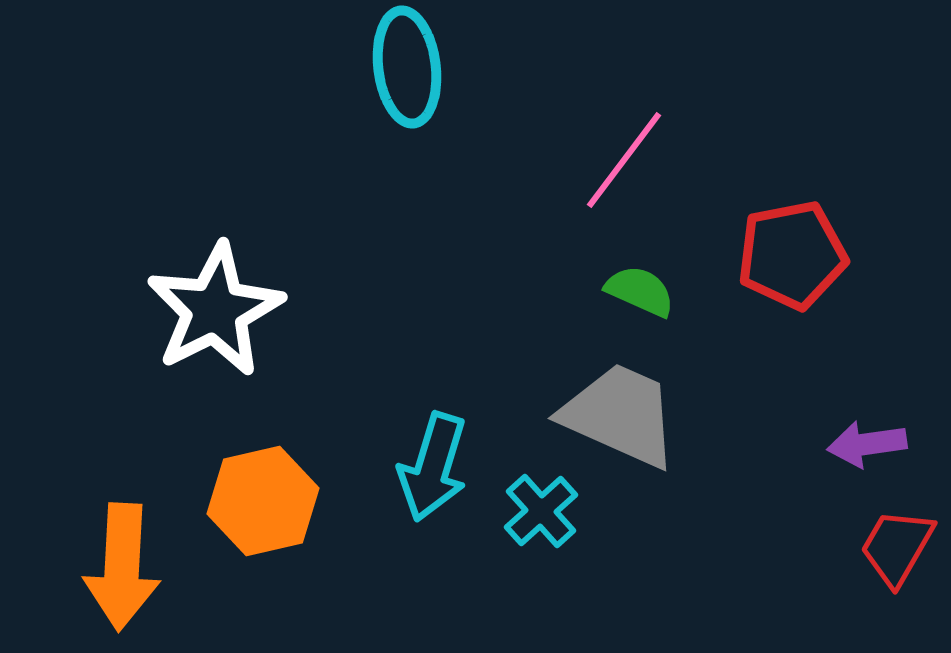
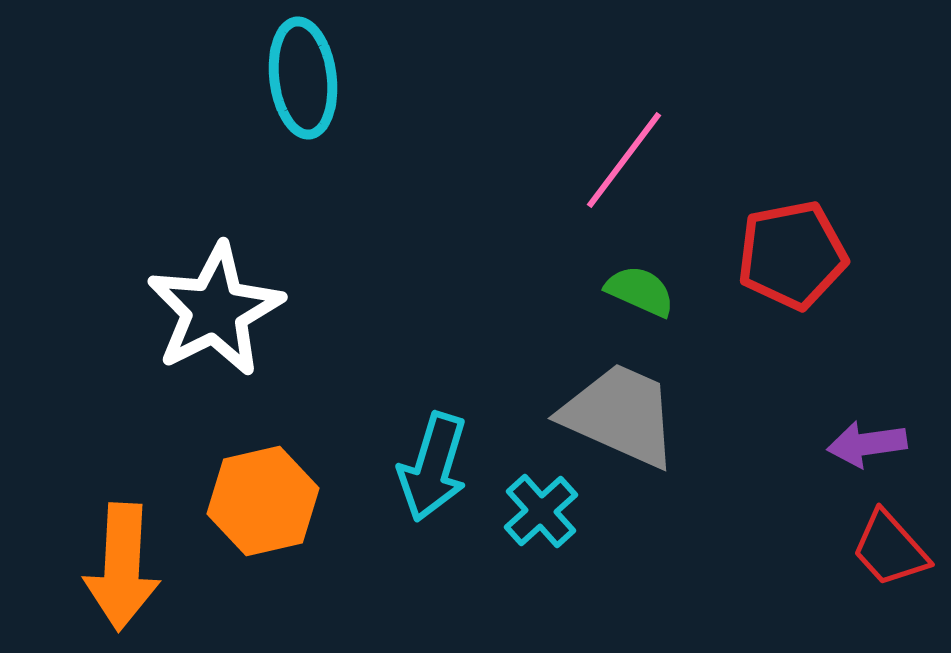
cyan ellipse: moved 104 px left, 11 px down
red trapezoid: moved 7 px left, 2 px down; rotated 72 degrees counterclockwise
